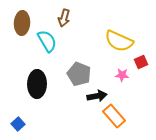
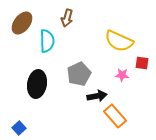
brown arrow: moved 3 px right
brown ellipse: rotated 35 degrees clockwise
cyan semicircle: rotated 30 degrees clockwise
red square: moved 1 px right, 1 px down; rotated 32 degrees clockwise
gray pentagon: rotated 25 degrees clockwise
black ellipse: rotated 8 degrees clockwise
orange rectangle: moved 1 px right
blue square: moved 1 px right, 4 px down
